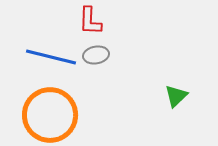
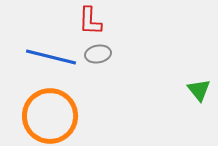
gray ellipse: moved 2 px right, 1 px up
green triangle: moved 23 px right, 6 px up; rotated 25 degrees counterclockwise
orange circle: moved 1 px down
